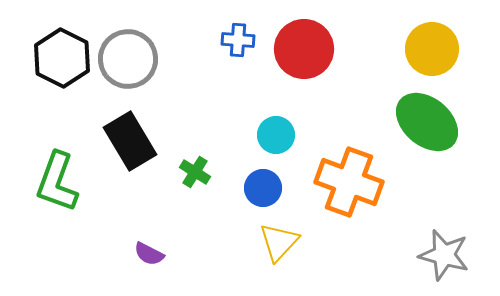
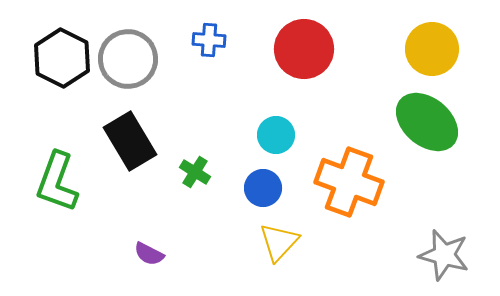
blue cross: moved 29 px left
